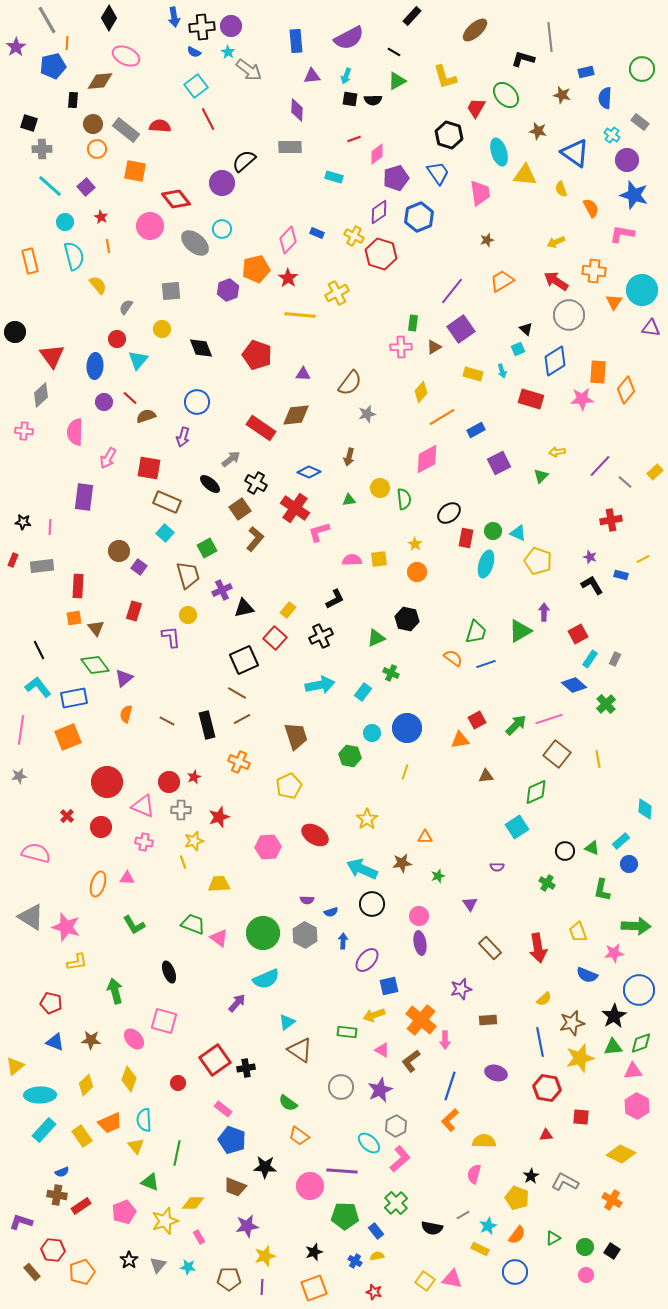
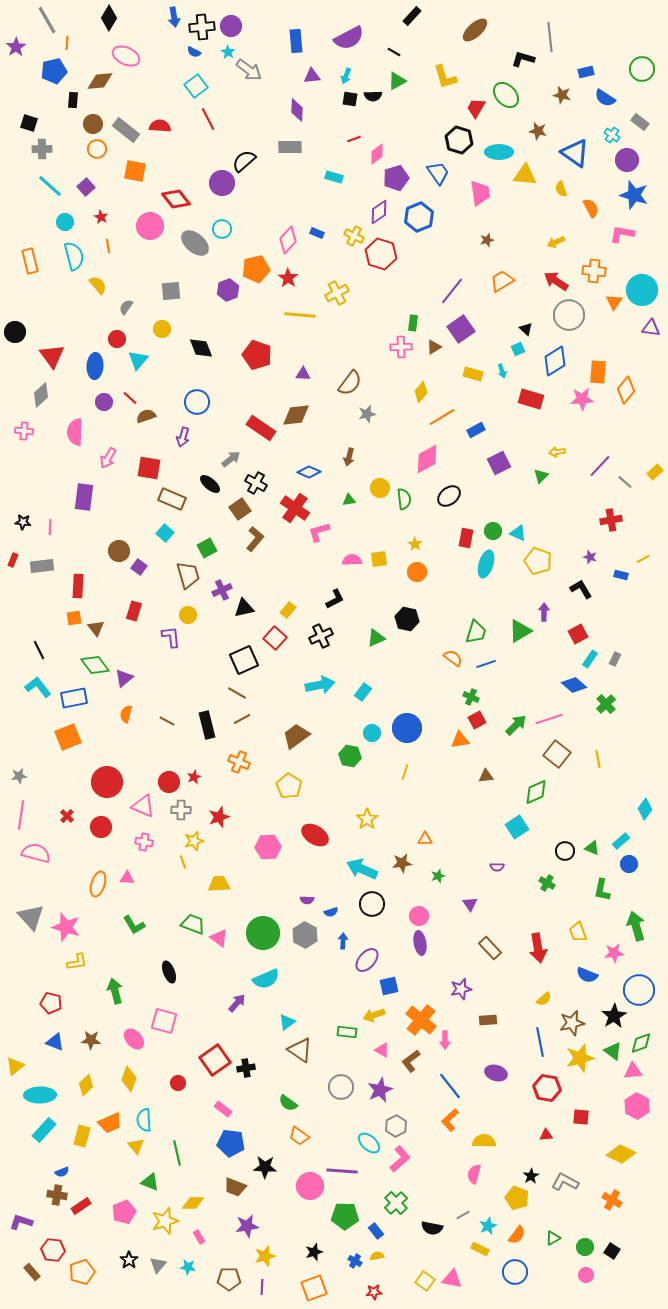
blue pentagon at (53, 66): moved 1 px right, 5 px down
blue semicircle at (605, 98): rotated 60 degrees counterclockwise
black semicircle at (373, 100): moved 4 px up
black hexagon at (449, 135): moved 10 px right, 5 px down
cyan ellipse at (499, 152): rotated 72 degrees counterclockwise
brown rectangle at (167, 502): moved 5 px right, 3 px up
black ellipse at (449, 513): moved 17 px up
black L-shape at (592, 585): moved 11 px left, 4 px down
green cross at (391, 673): moved 80 px right, 24 px down
pink line at (21, 730): moved 85 px down
brown trapezoid at (296, 736): rotated 108 degrees counterclockwise
yellow pentagon at (289, 786): rotated 15 degrees counterclockwise
cyan diamond at (645, 809): rotated 30 degrees clockwise
orange triangle at (425, 837): moved 2 px down
gray triangle at (31, 917): rotated 16 degrees clockwise
green arrow at (636, 926): rotated 108 degrees counterclockwise
green triangle at (613, 1047): moved 4 px down; rotated 42 degrees clockwise
blue line at (450, 1086): rotated 56 degrees counterclockwise
yellow rectangle at (82, 1136): rotated 50 degrees clockwise
blue pentagon at (232, 1140): moved 1 px left, 3 px down; rotated 12 degrees counterclockwise
green line at (177, 1153): rotated 25 degrees counterclockwise
red star at (374, 1292): rotated 21 degrees counterclockwise
